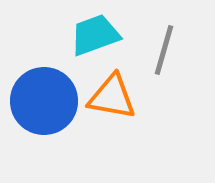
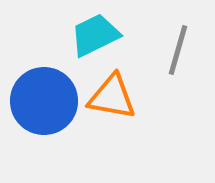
cyan trapezoid: rotated 6 degrees counterclockwise
gray line: moved 14 px right
